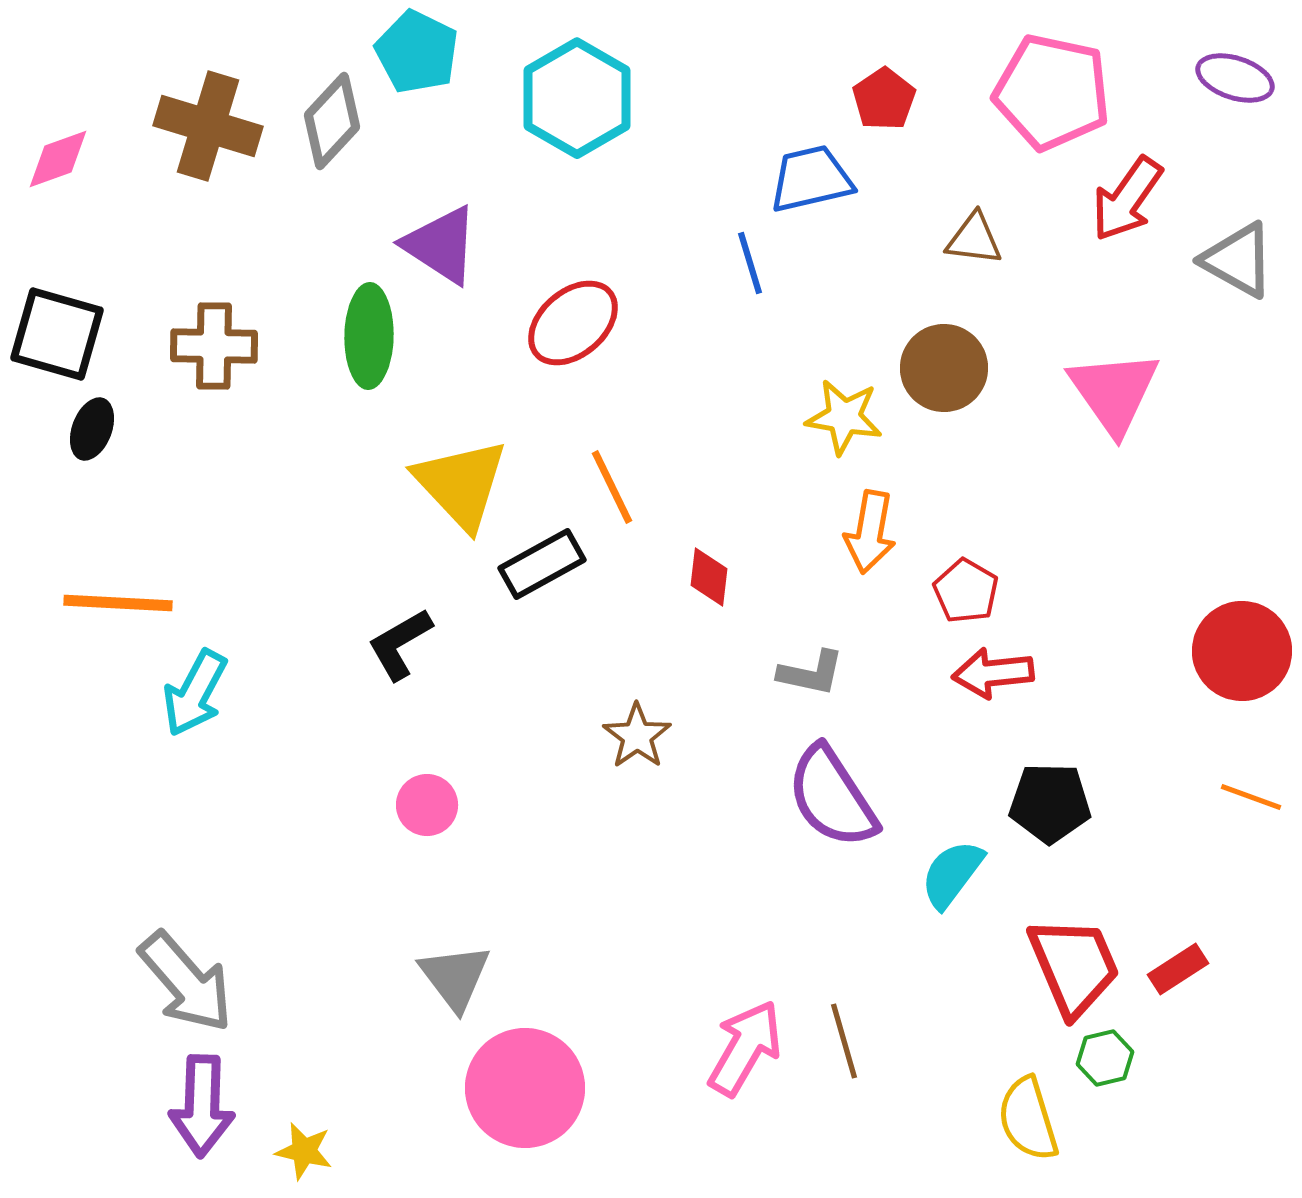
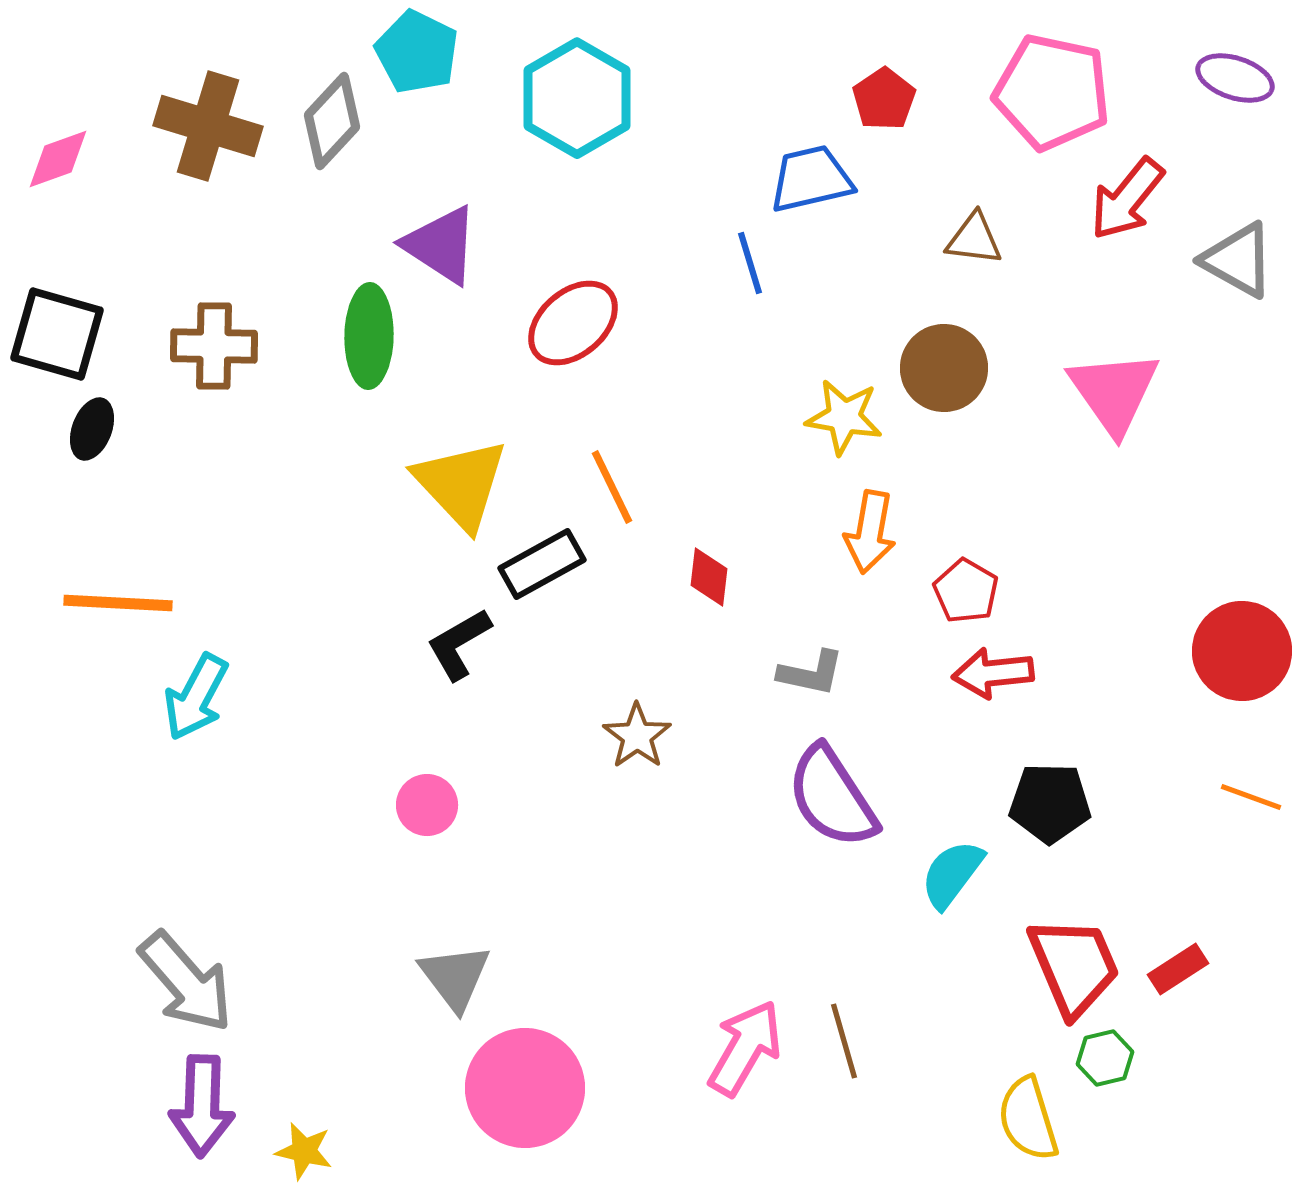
red arrow at (1127, 199): rotated 4 degrees clockwise
black L-shape at (400, 644): moved 59 px right
cyan arrow at (195, 693): moved 1 px right, 4 px down
